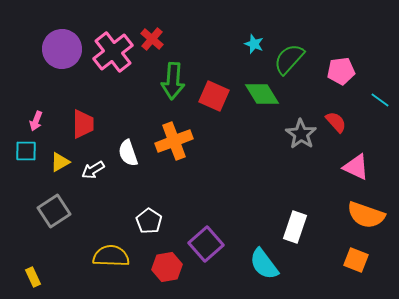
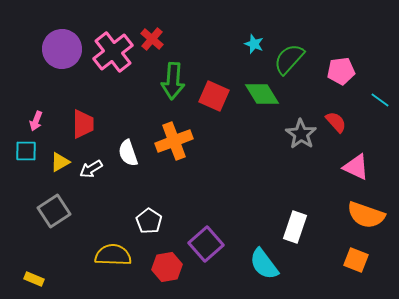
white arrow: moved 2 px left, 1 px up
yellow semicircle: moved 2 px right, 1 px up
yellow rectangle: moved 1 px right, 2 px down; rotated 42 degrees counterclockwise
